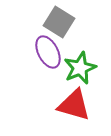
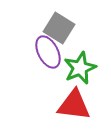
gray square: moved 6 px down
red triangle: rotated 9 degrees counterclockwise
